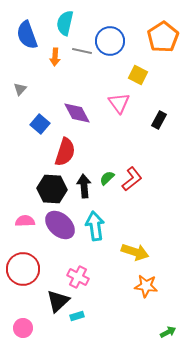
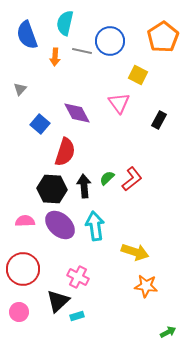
pink circle: moved 4 px left, 16 px up
